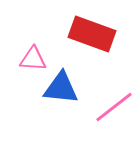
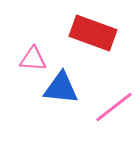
red rectangle: moved 1 px right, 1 px up
